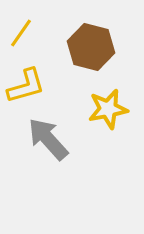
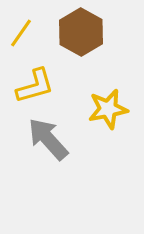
brown hexagon: moved 10 px left, 15 px up; rotated 15 degrees clockwise
yellow L-shape: moved 9 px right
